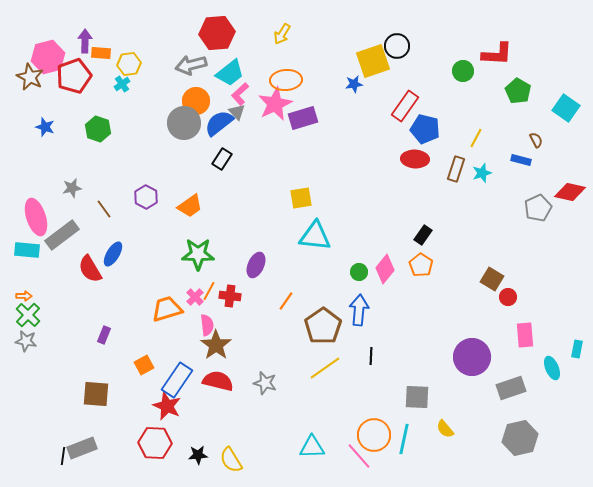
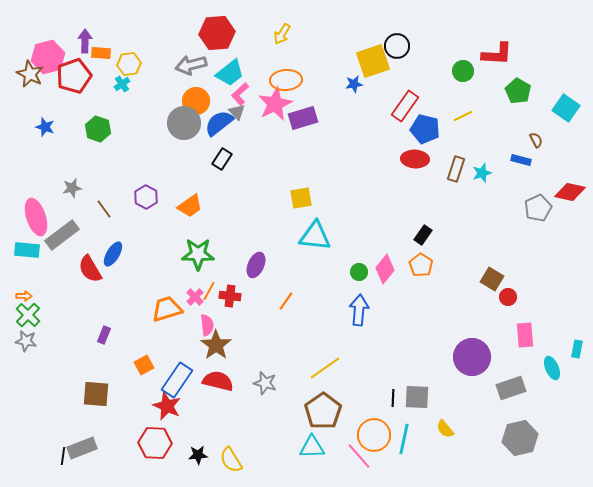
brown star at (30, 77): moved 3 px up
yellow line at (476, 138): moved 13 px left, 22 px up; rotated 36 degrees clockwise
brown pentagon at (323, 326): moved 85 px down
black line at (371, 356): moved 22 px right, 42 px down
